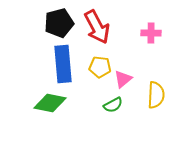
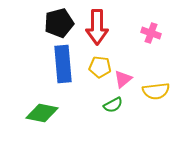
red arrow: rotated 28 degrees clockwise
pink cross: rotated 18 degrees clockwise
yellow semicircle: moved 4 px up; rotated 80 degrees clockwise
green diamond: moved 8 px left, 10 px down
